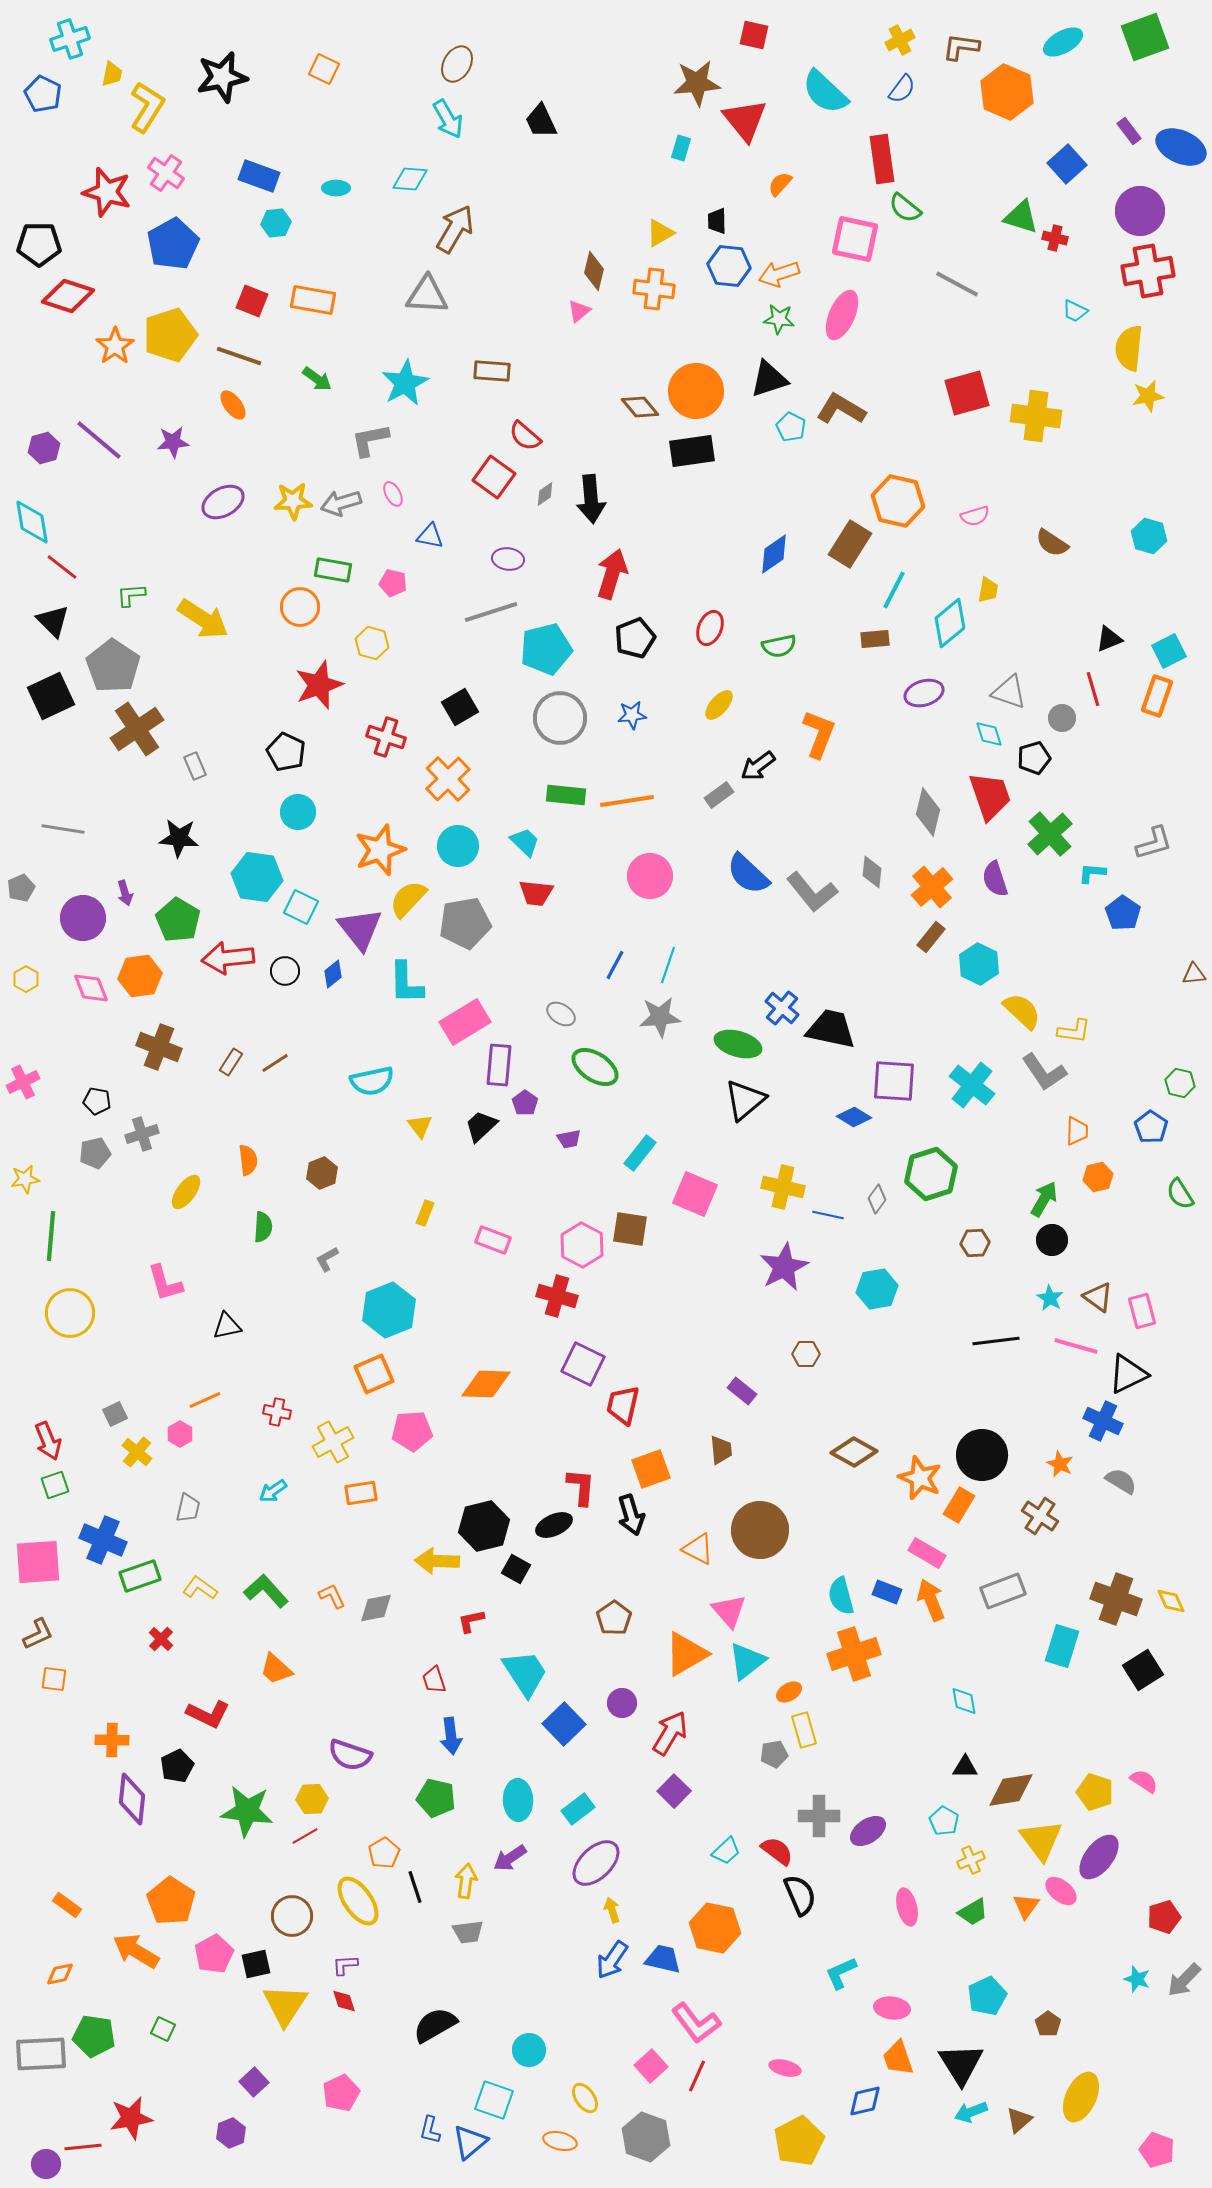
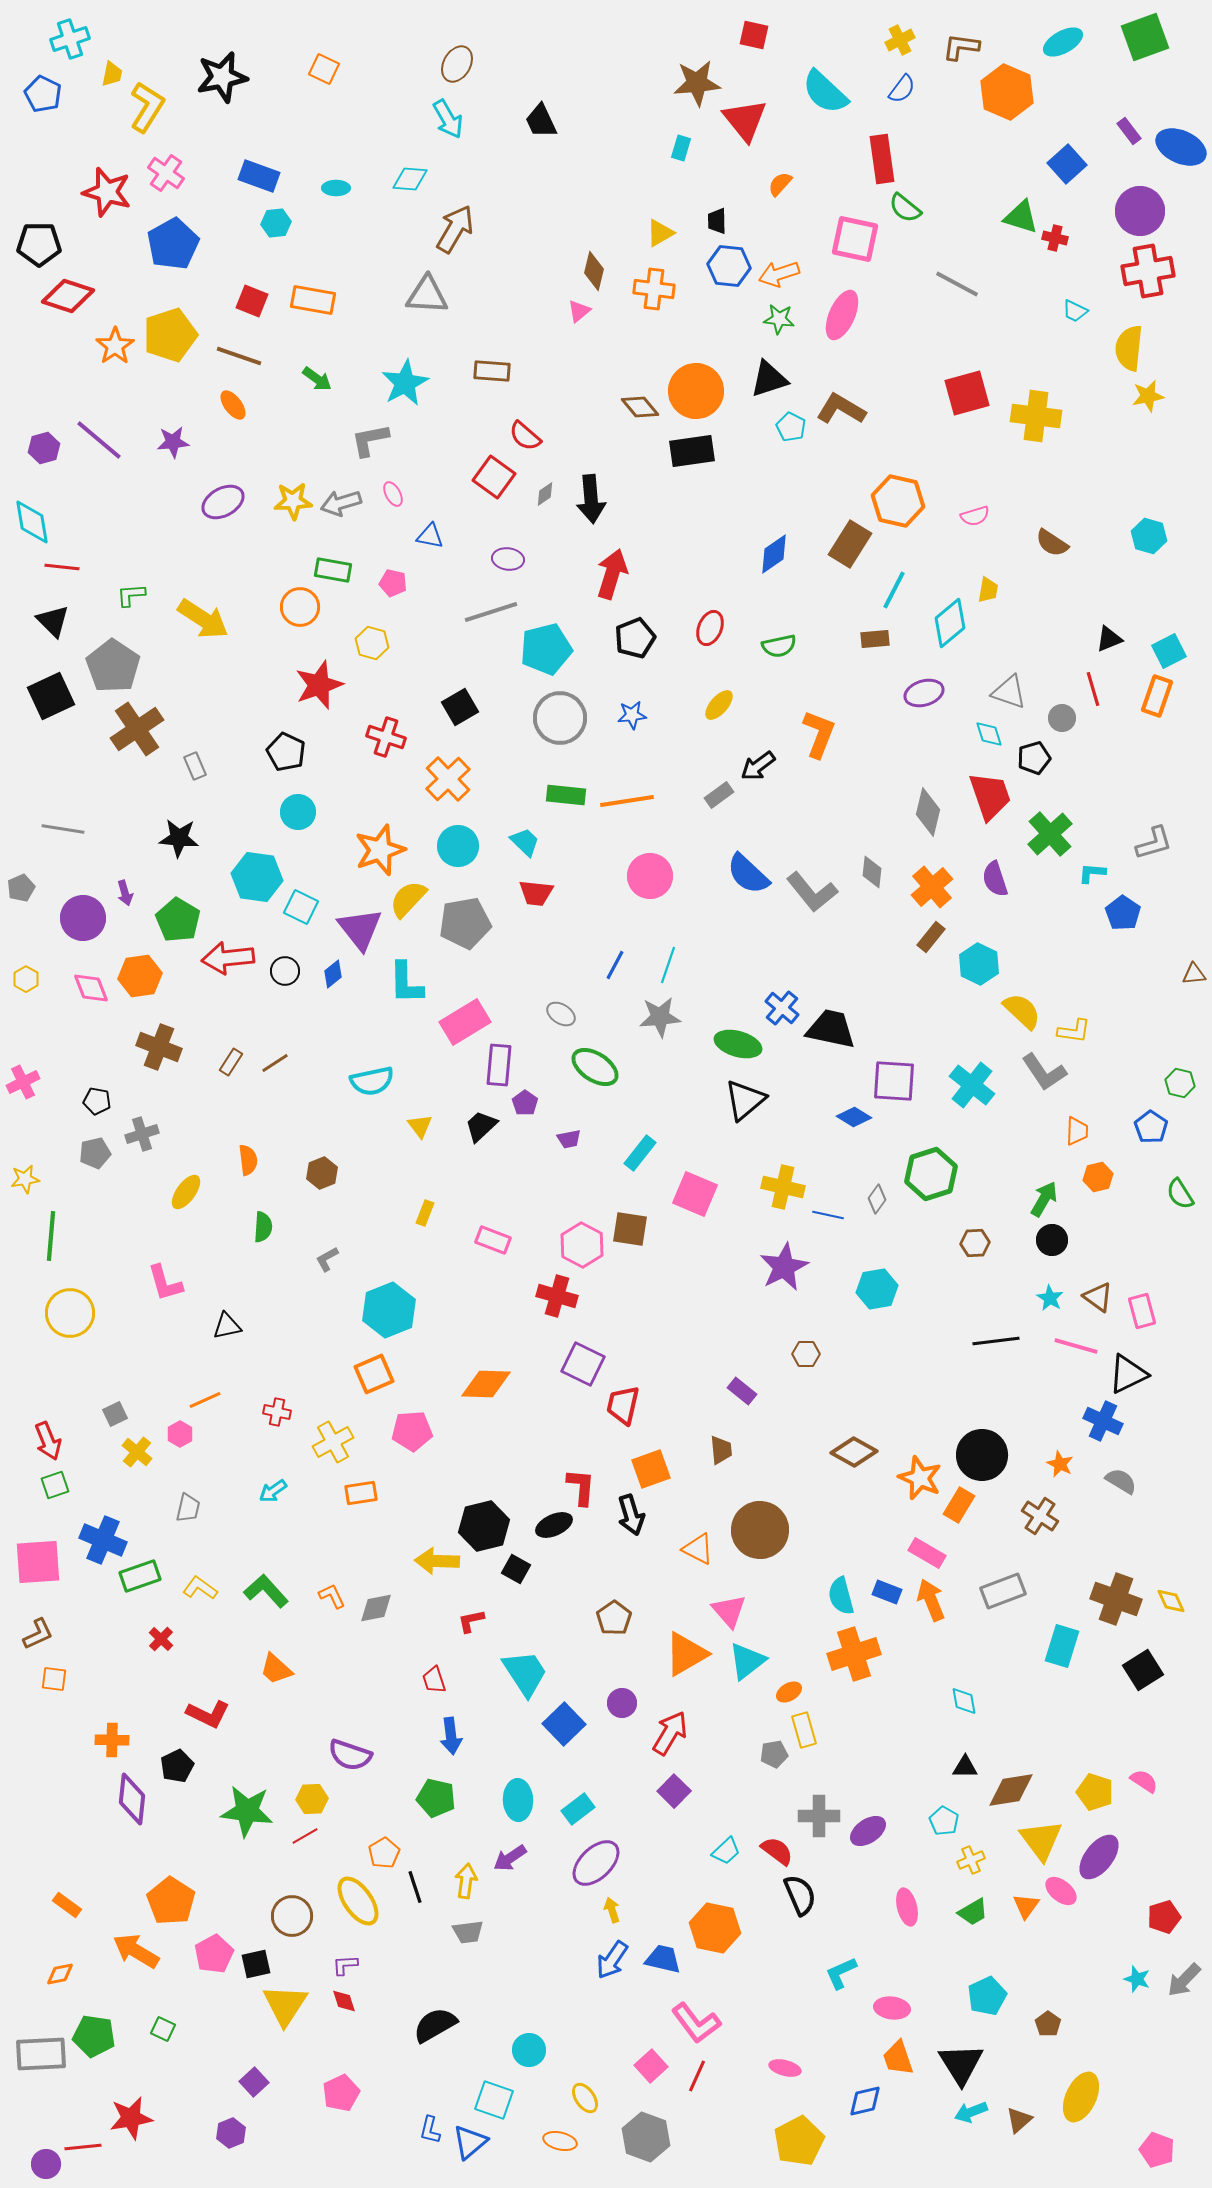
red line at (62, 567): rotated 32 degrees counterclockwise
